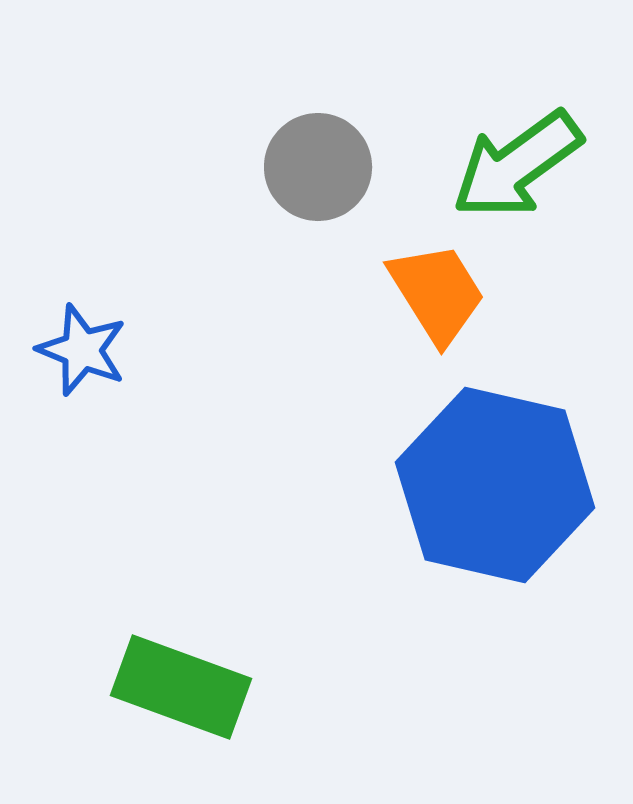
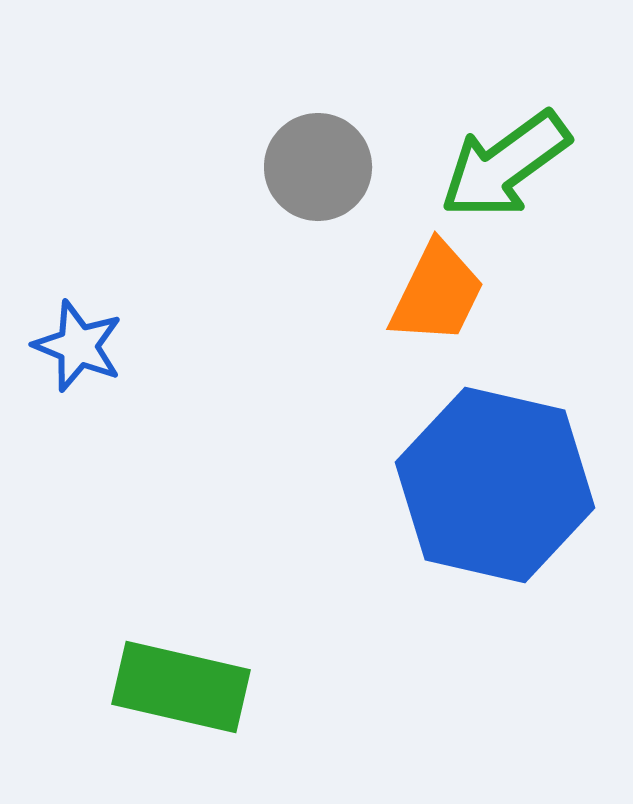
green arrow: moved 12 px left
orange trapezoid: rotated 58 degrees clockwise
blue star: moved 4 px left, 4 px up
green rectangle: rotated 7 degrees counterclockwise
